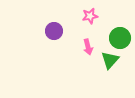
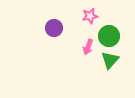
purple circle: moved 3 px up
green circle: moved 11 px left, 2 px up
pink arrow: rotated 35 degrees clockwise
